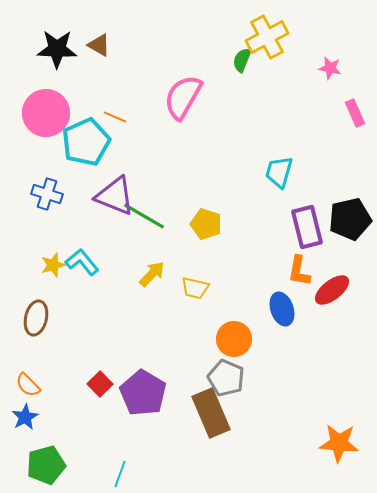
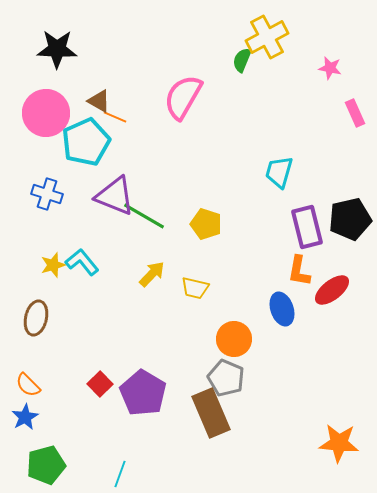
brown triangle: moved 56 px down
